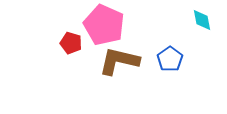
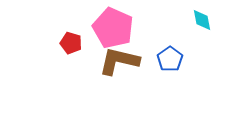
pink pentagon: moved 9 px right, 3 px down
